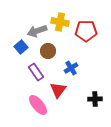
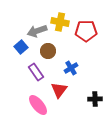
red triangle: moved 1 px right
